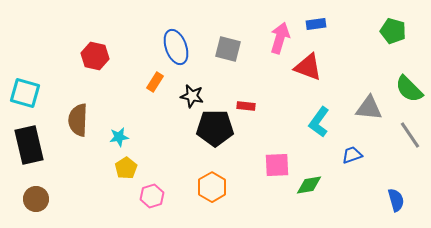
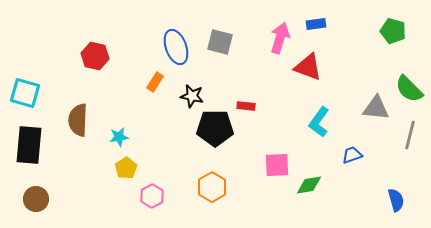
gray square: moved 8 px left, 7 px up
gray triangle: moved 7 px right
gray line: rotated 48 degrees clockwise
black rectangle: rotated 18 degrees clockwise
pink hexagon: rotated 10 degrees counterclockwise
